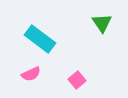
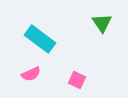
pink square: rotated 24 degrees counterclockwise
